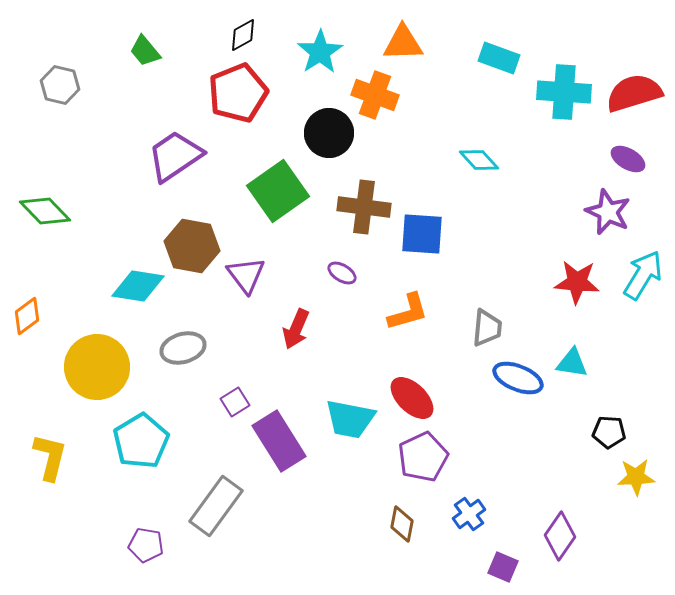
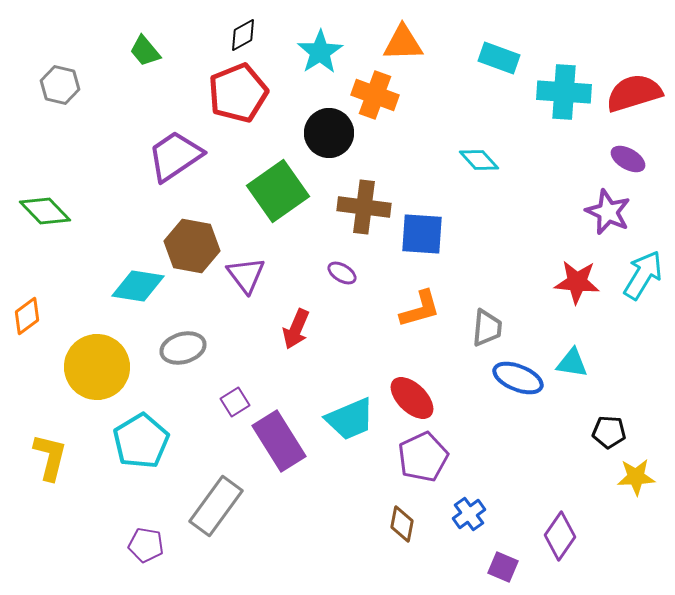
orange L-shape at (408, 312): moved 12 px right, 3 px up
cyan trapezoid at (350, 419): rotated 34 degrees counterclockwise
